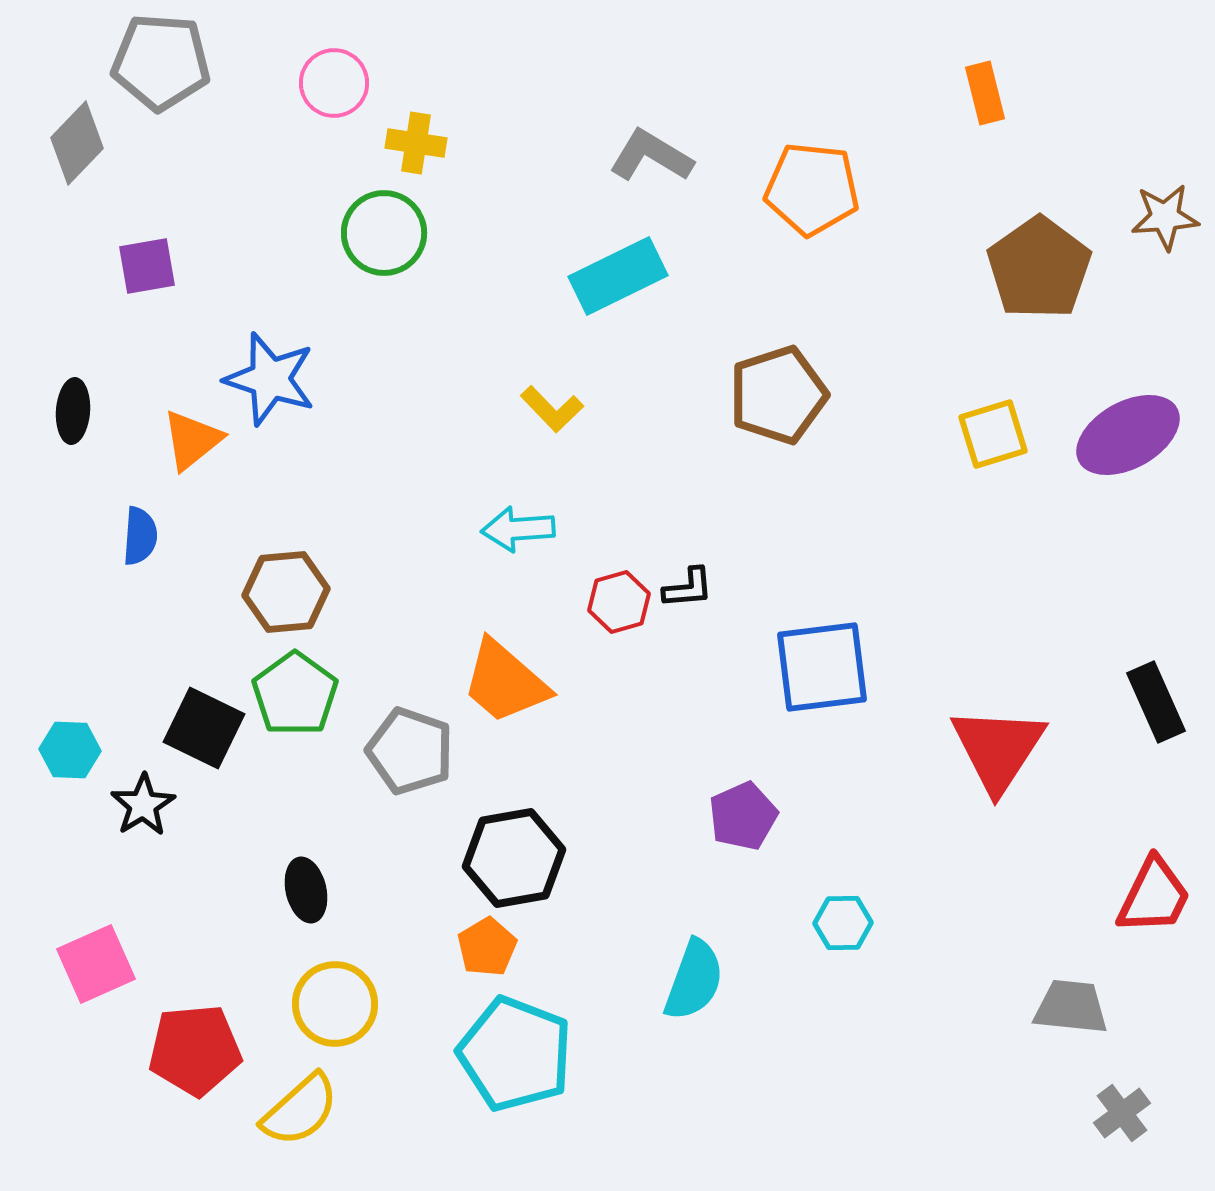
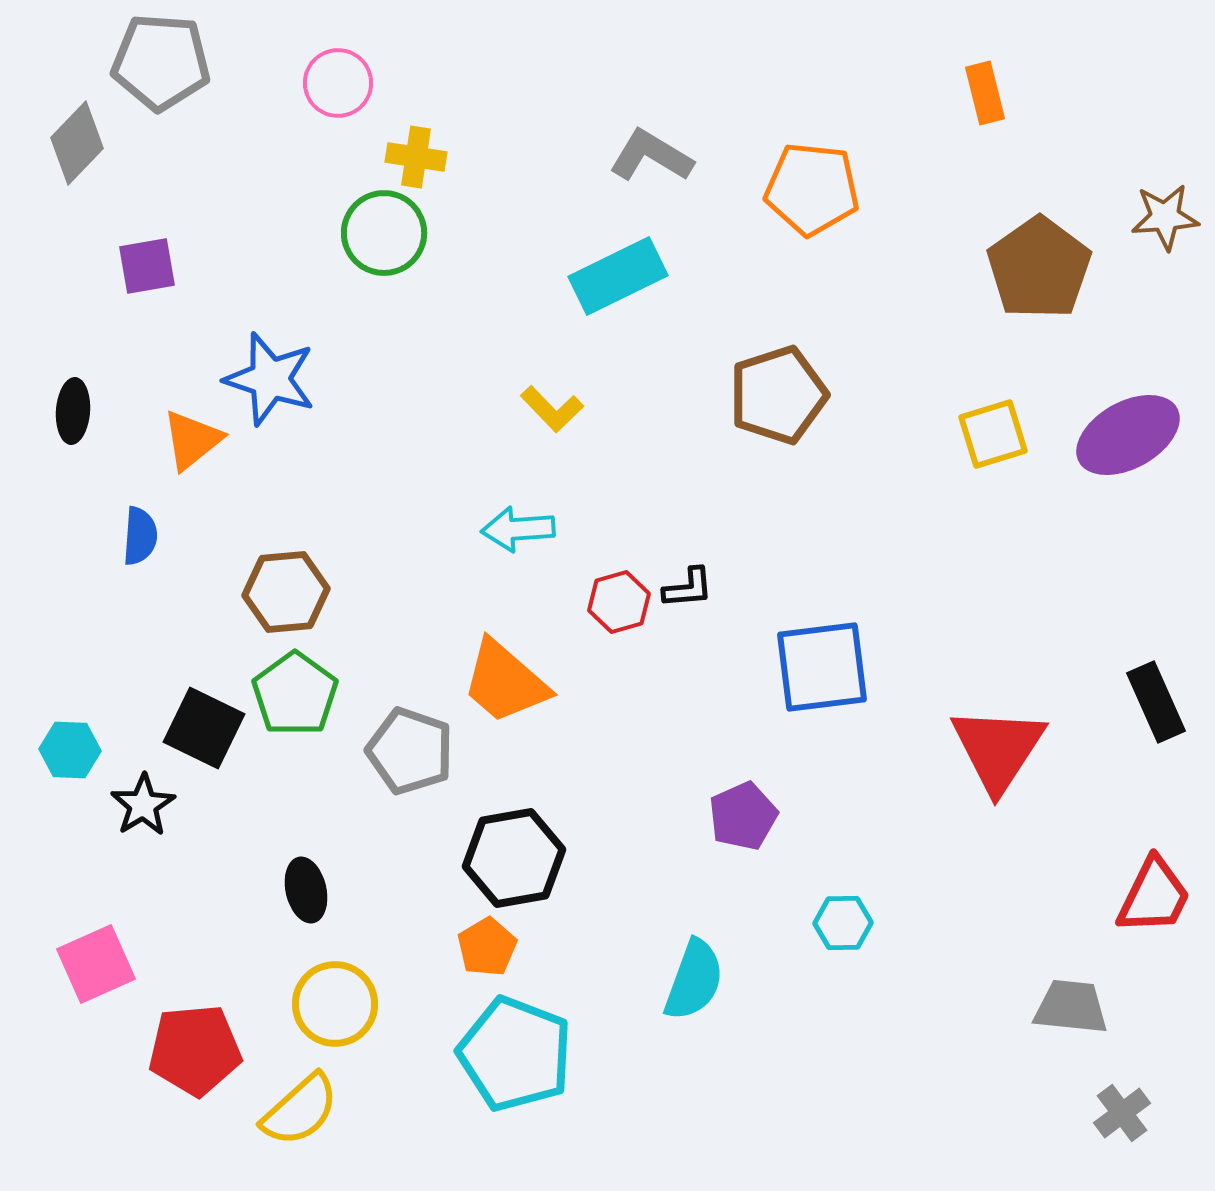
pink circle at (334, 83): moved 4 px right
yellow cross at (416, 143): moved 14 px down
